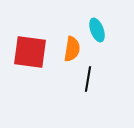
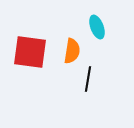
cyan ellipse: moved 3 px up
orange semicircle: moved 2 px down
